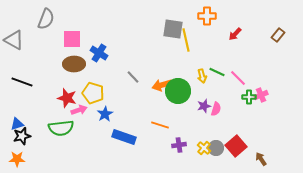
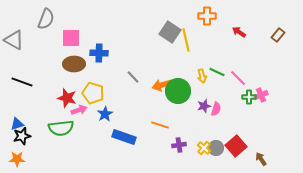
gray square: moved 3 px left, 3 px down; rotated 25 degrees clockwise
red arrow: moved 4 px right, 2 px up; rotated 80 degrees clockwise
pink square: moved 1 px left, 1 px up
blue cross: rotated 30 degrees counterclockwise
